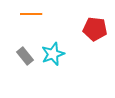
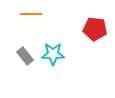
cyan star: rotated 20 degrees clockwise
